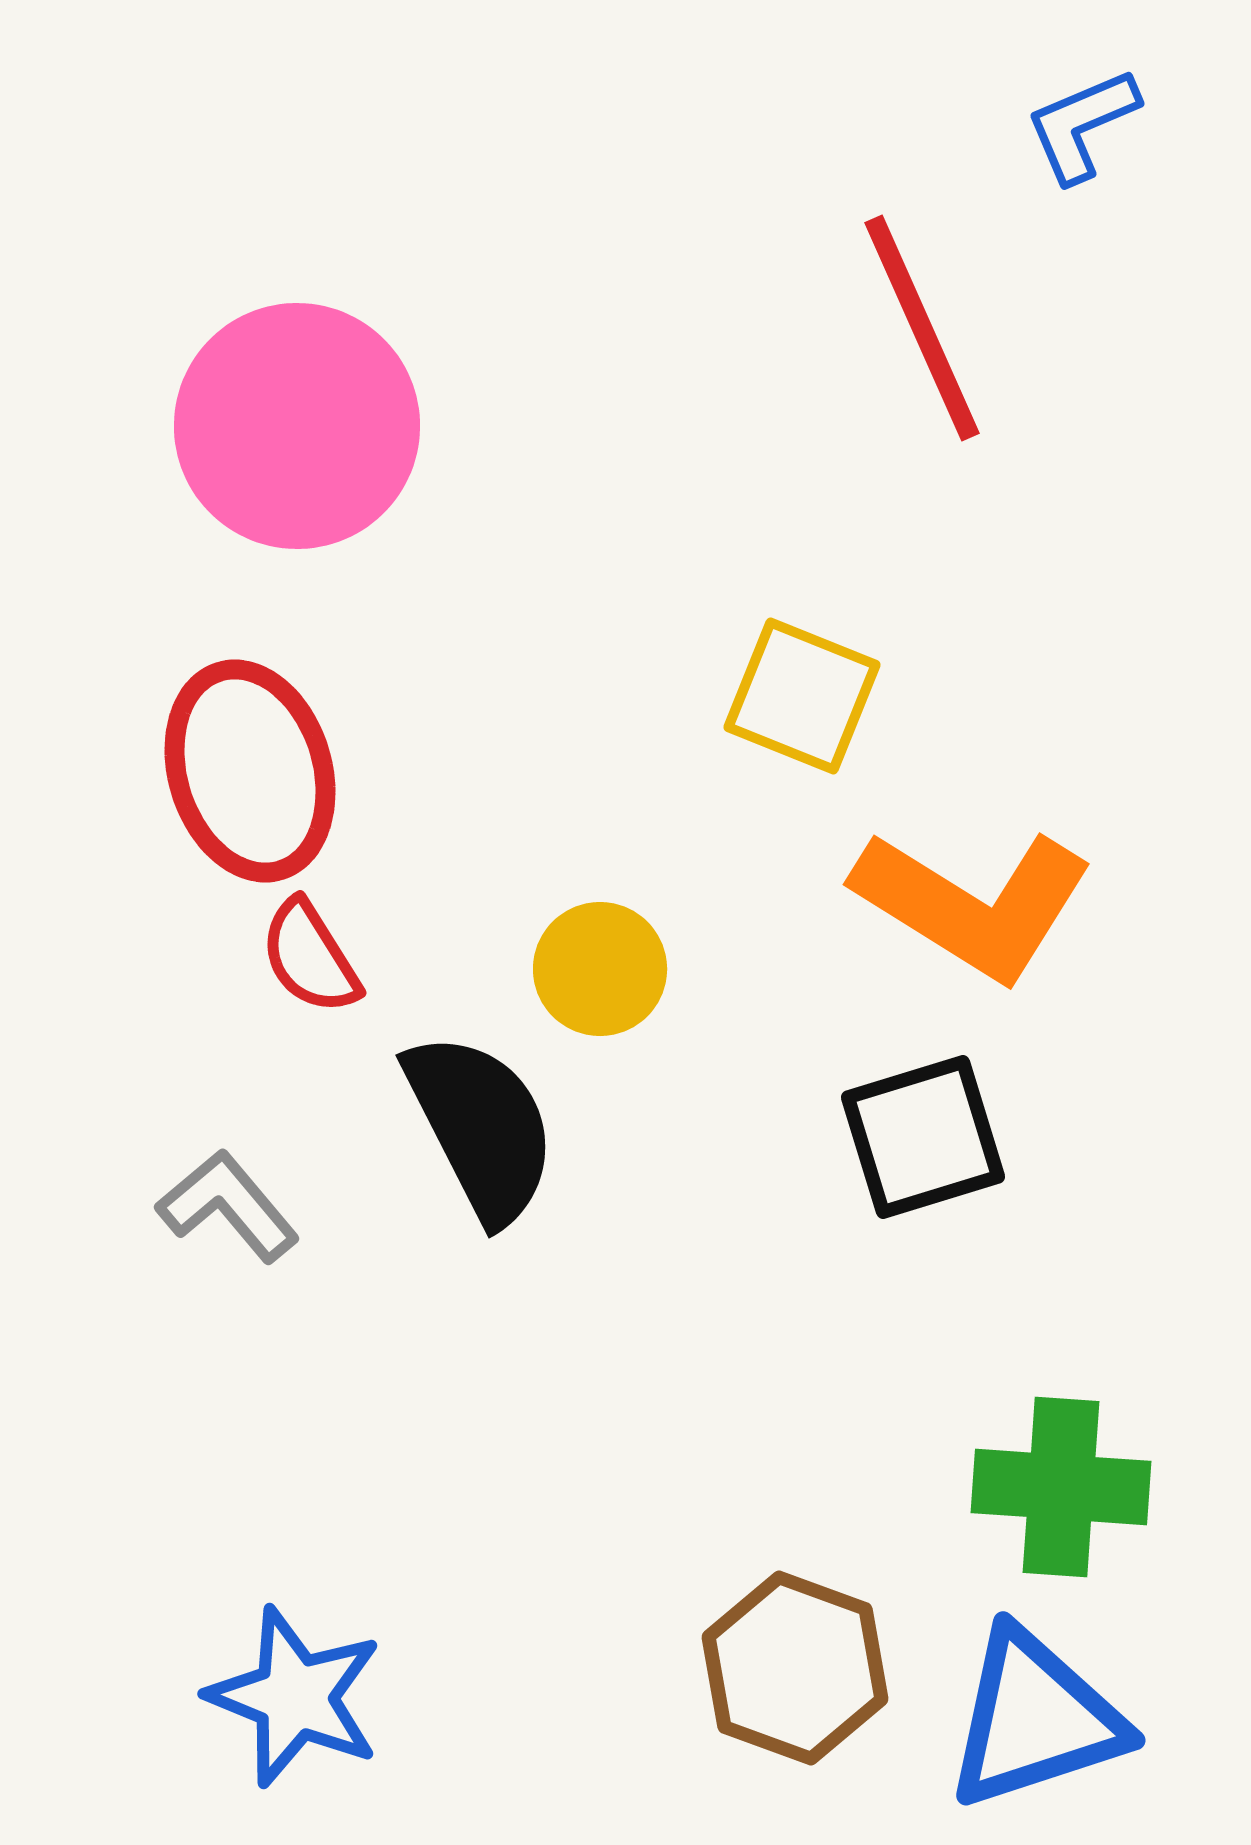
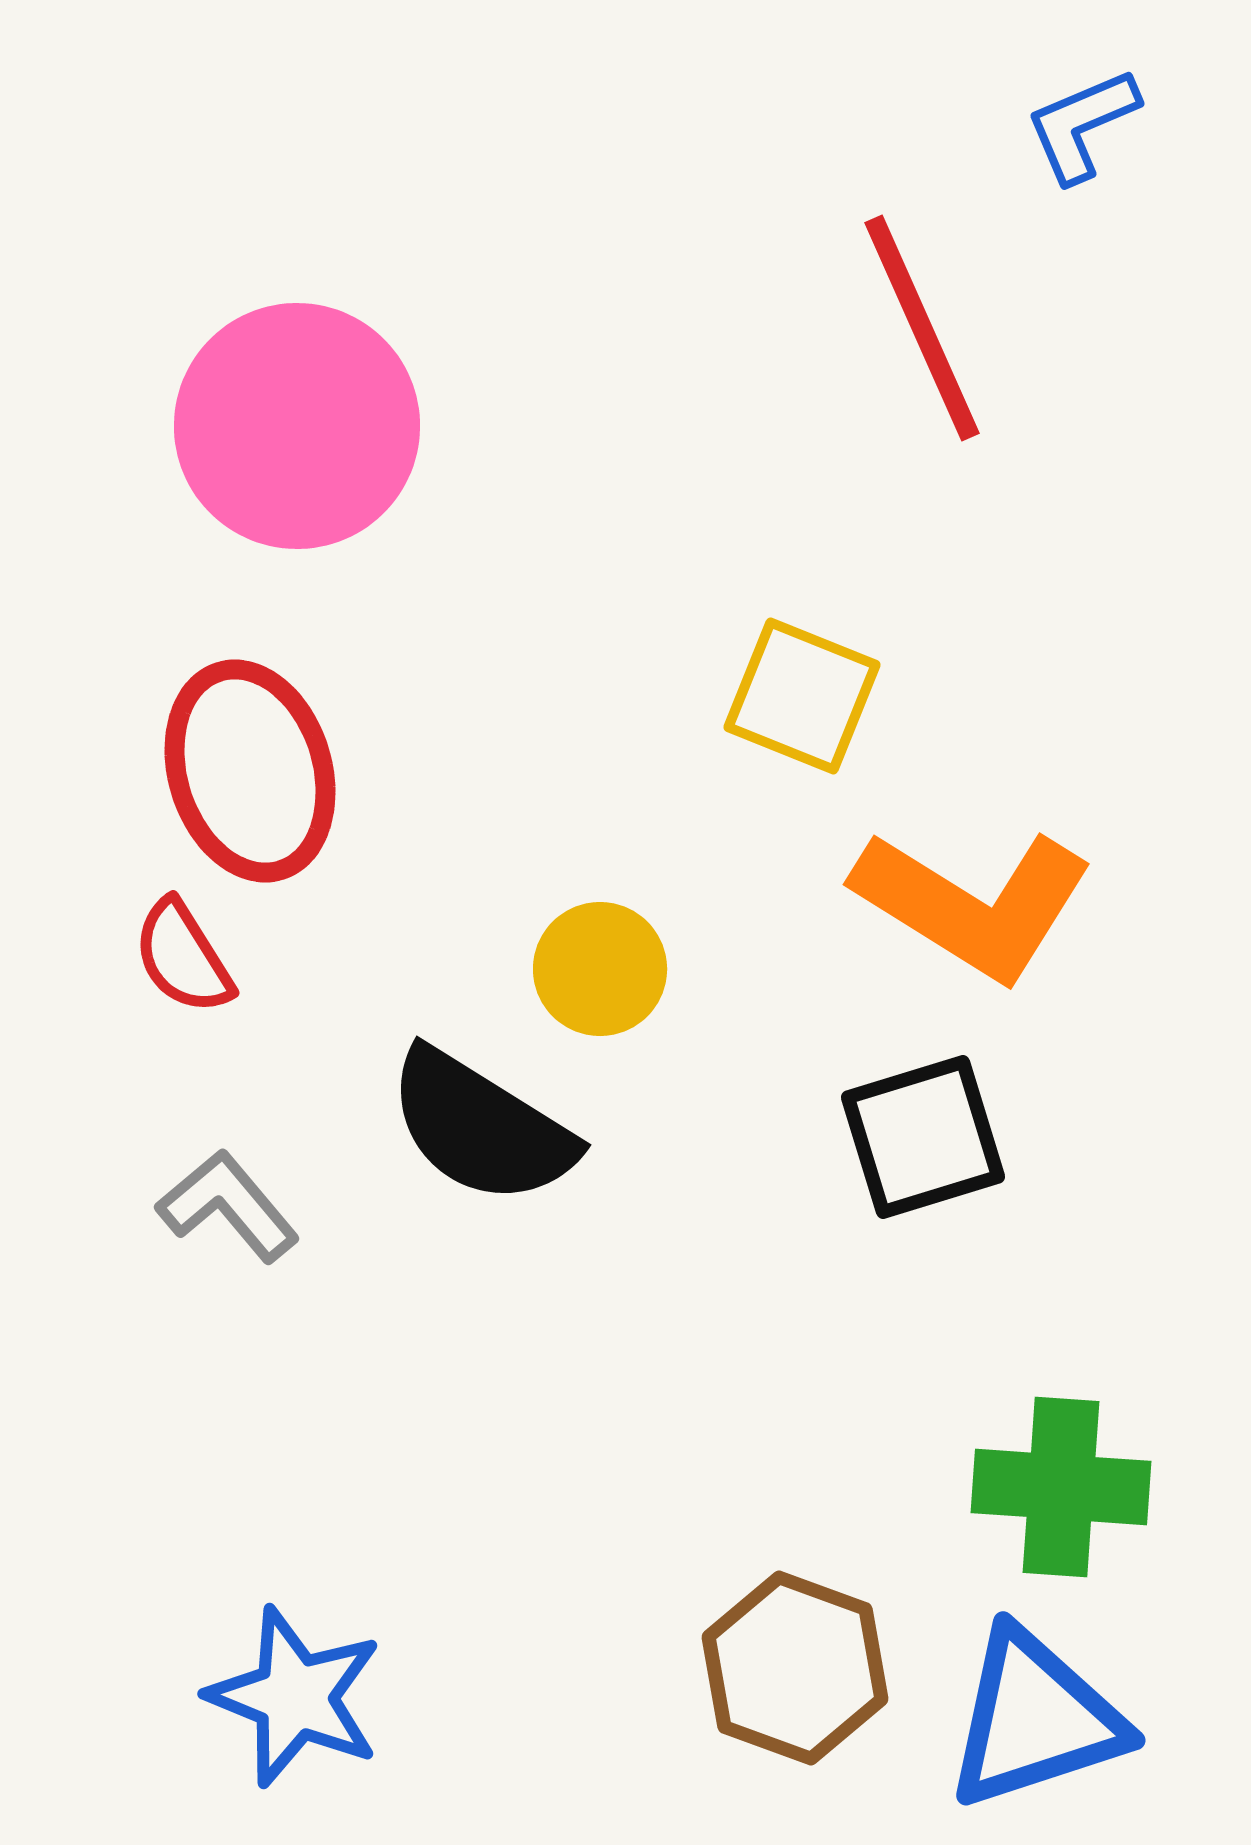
red semicircle: moved 127 px left
black semicircle: rotated 149 degrees clockwise
